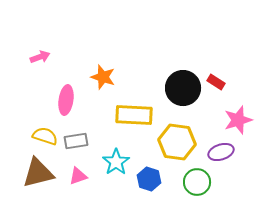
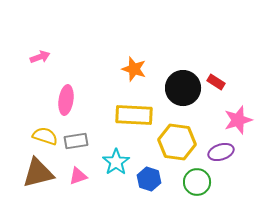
orange star: moved 31 px right, 8 px up
